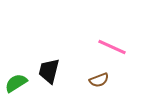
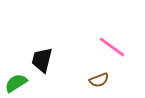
pink line: rotated 12 degrees clockwise
black trapezoid: moved 7 px left, 11 px up
